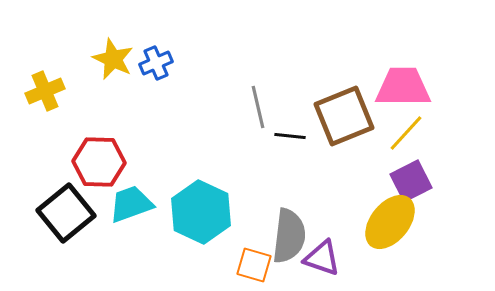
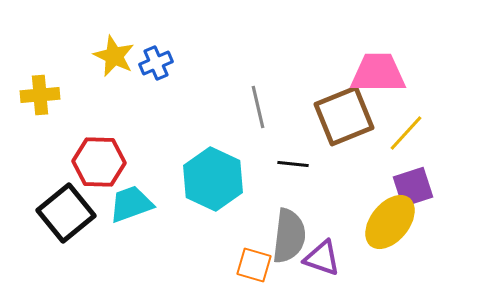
yellow star: moved 1 px right, 3 px up
pink trapezoid: moved 25 px left, 14 px up
yellow cross: moved 5 px left, 4 px down; rotated 18 degrees clockwise
black line: moved 3 px right, 28 px down
purple square: moved 2 px right, 6 px down; rotated 9 degrees clockwise
cyan hexagon: moved 12 px right, 33 px up
